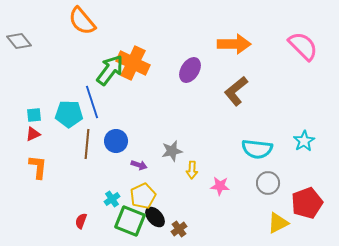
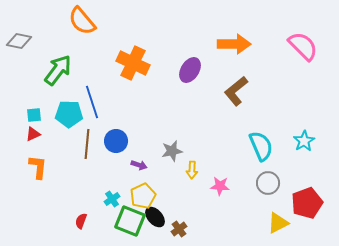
gray diamond: rotated 40 degrees counterclockwise
green arrow: moved 52 px left
cyan semicircle: moved 4 px right, 3 px up; rotated 120 degrees counterclockwise
